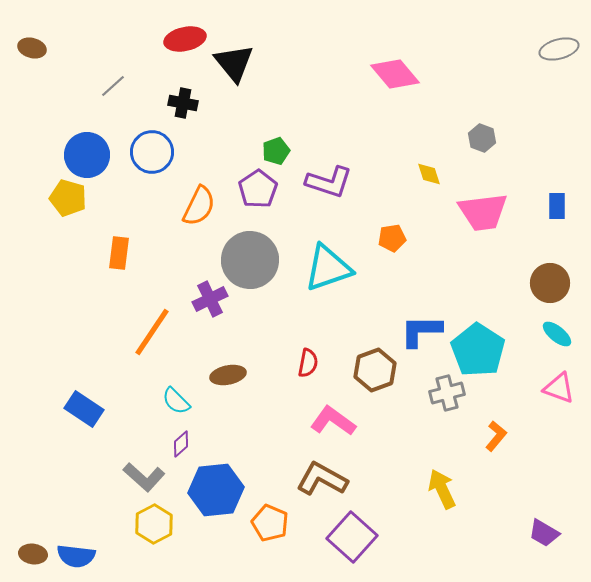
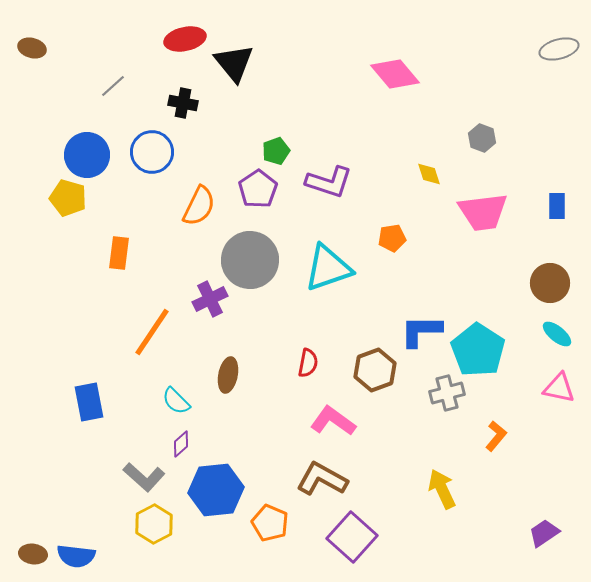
brown ellipse at (228, 375): rotated 68 degrees counterclockwise
pink triangle at (559, 388): rotated 8 degrees counterclockwise
blue rectangle at (84, 409): moved 5 px right, 7 px up; rotated 45 degrees clockwise
purple trapezoid at (544, 533): rotated 116 degrees clockwise
